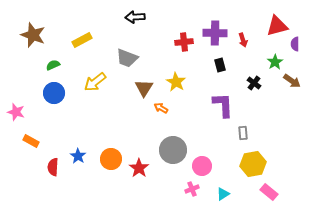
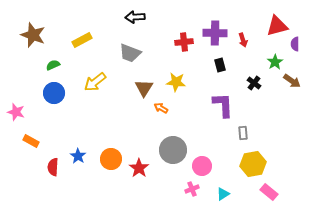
gray trapezoid: moved 3 px right, 5 px up
yellow star: rotated 24 degrees counterclockwise
